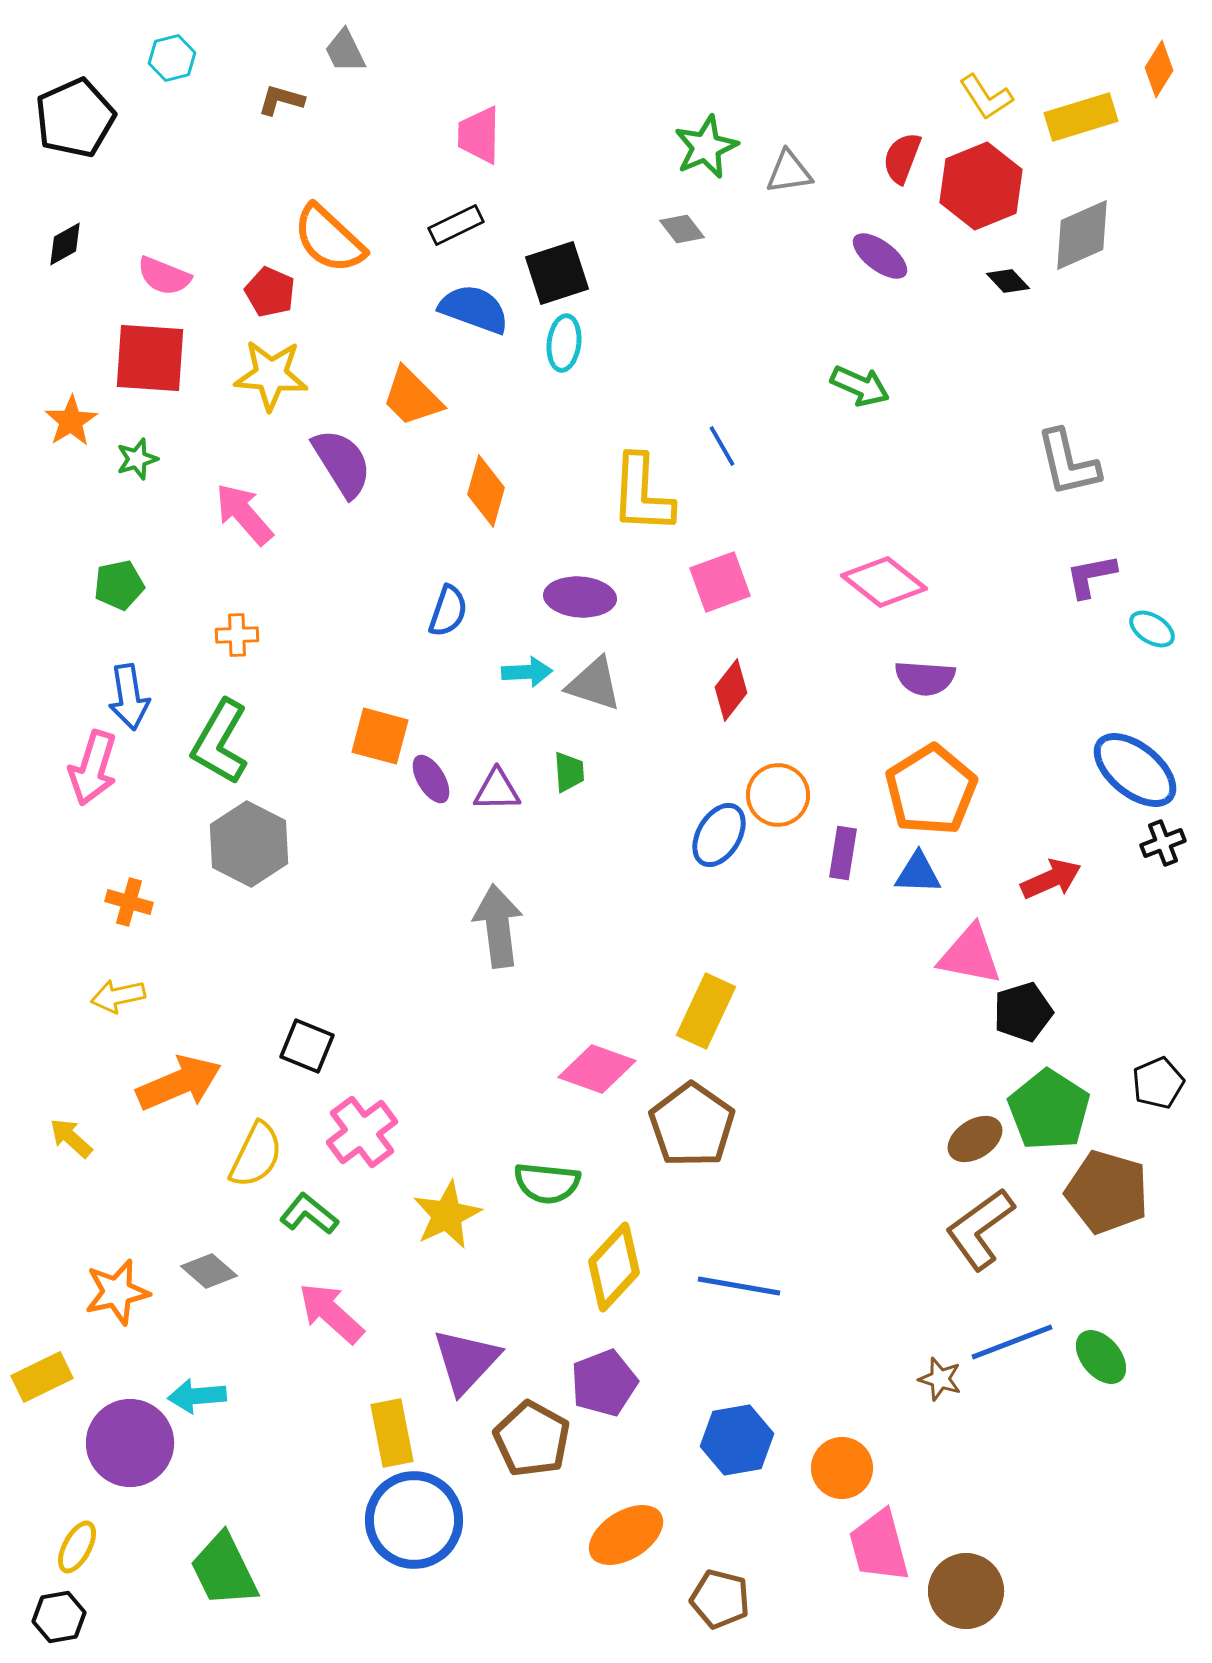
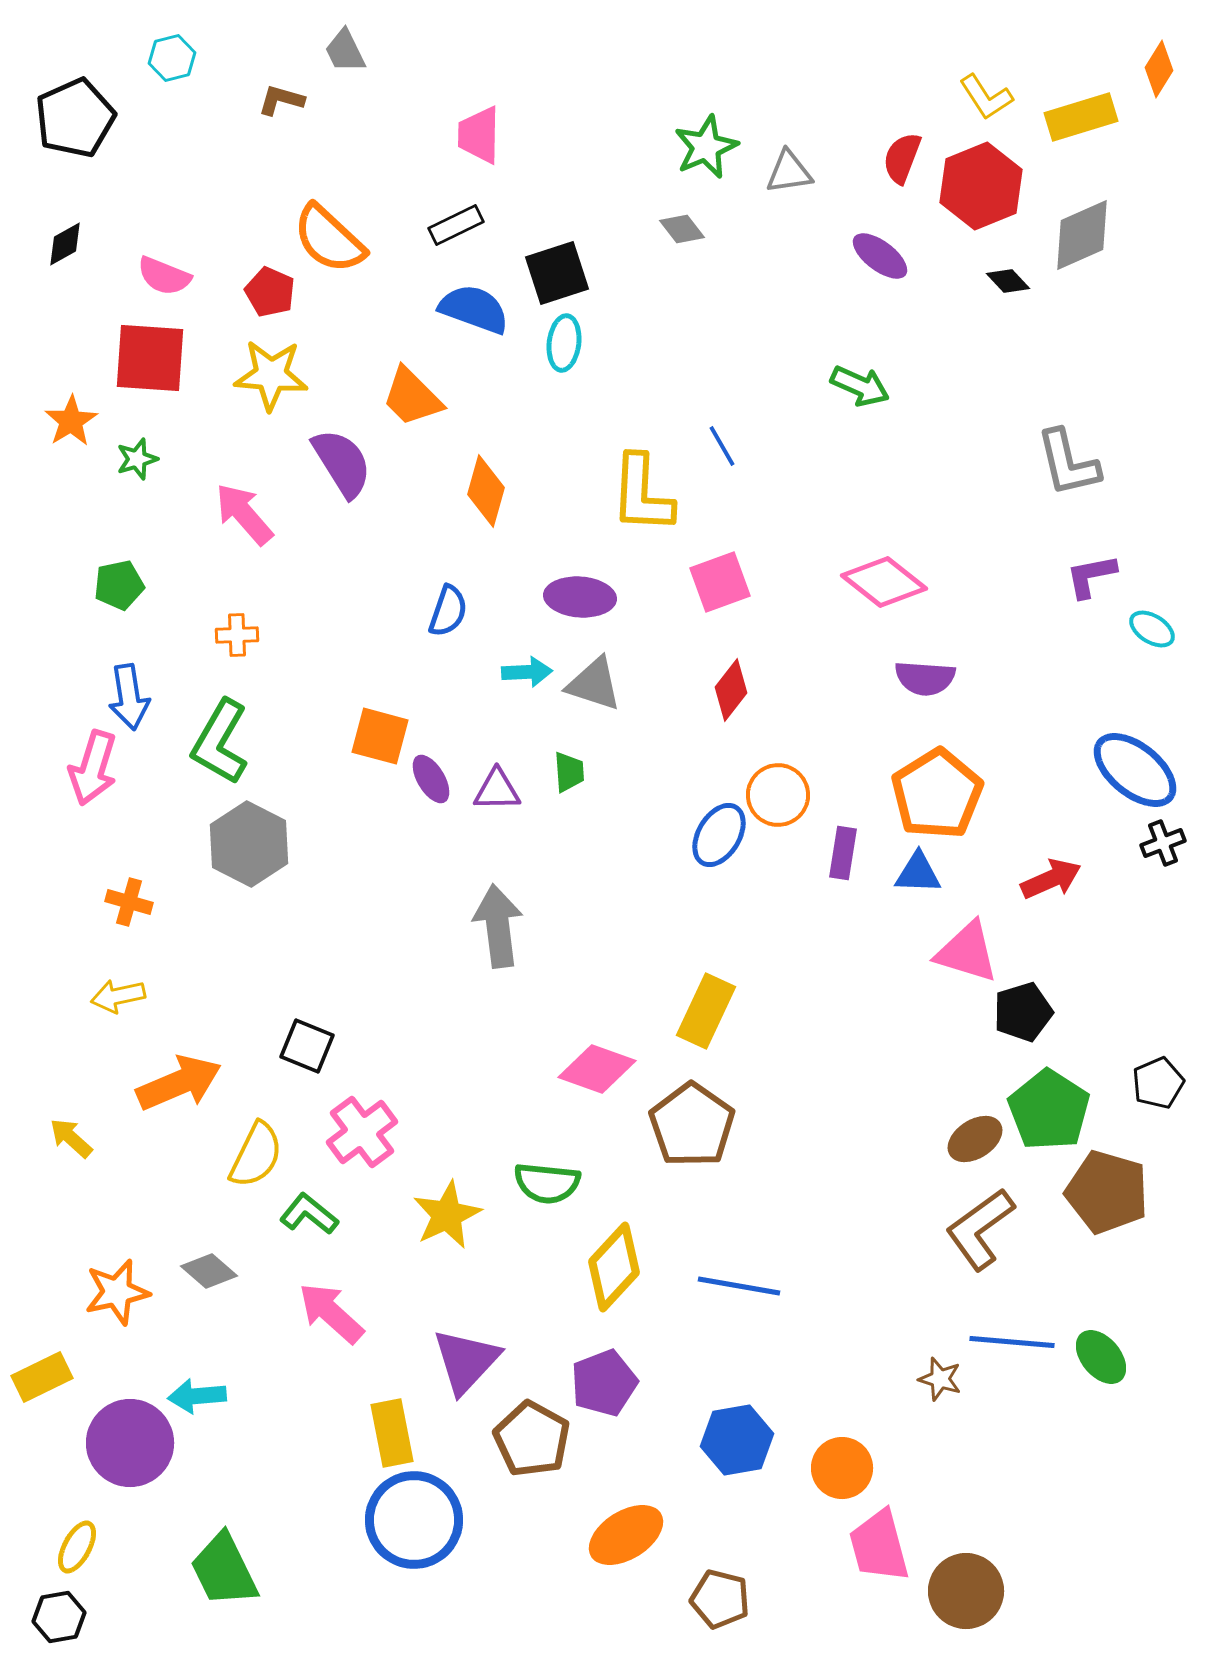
orange pentagon at (931, 790): moved 6 px right, 4 px down
pink triangle at (970, 955): moved 3 px left, 3 px up; rotated 6 degrees clockwise
blue line at (1012, 1342): rotated 26 degrees clockwise
